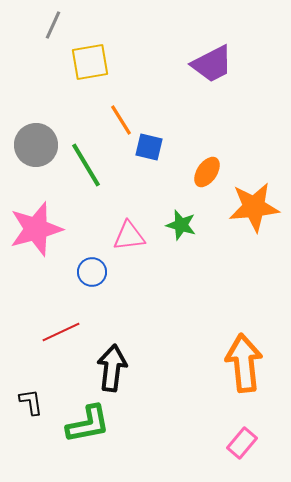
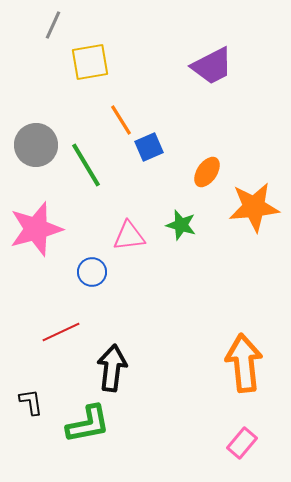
purple trapezoid: moved 2 px down
blue square: rotated 36 degrees counterclockwise
